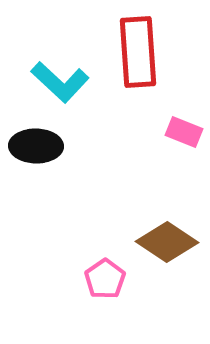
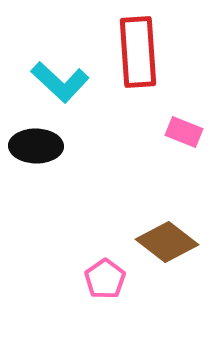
brown diamond: rotated 4 degrees clockwise
